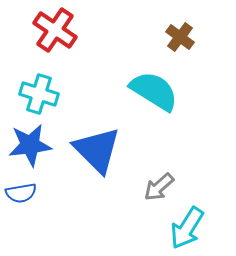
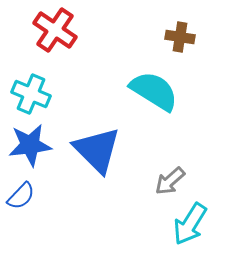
brown cross: rotated 28 degrees counterclockwise
cyan cross: moved 8 px left; rotated 6 degrees clockwise
gray arrow: moved 11 px right, 6 px up
blue semicircle: moved 3 px down; rotated 36 degrees counterclockwise
cyan arrow: moved 3 px right, 4 px up
